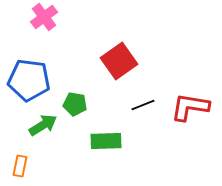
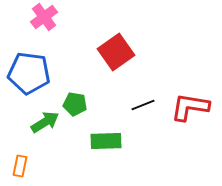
red square: moved 3 px left, 9 px up
blue pentagon: moved 7 px up
green arrow: moved 2 px right, 3 px up
